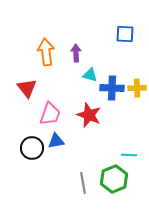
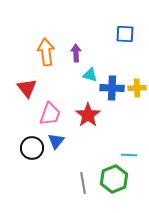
red star: moved 1 px left; rotated 15 degrees clockwise
blue triangle: rotated 42 degrees counterclockwise
